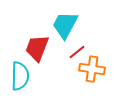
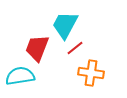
red line: moved 2 px left, 4 px up
orange cross: moved 1 px left, 4 px down
cyan semicircle: rotated 100 degrees counterclockwise
